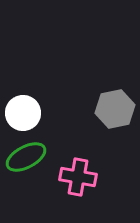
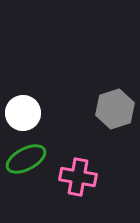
gray hexagon: rotated 6 degrees counterclockwise
green ellipse: moved 2 px down
